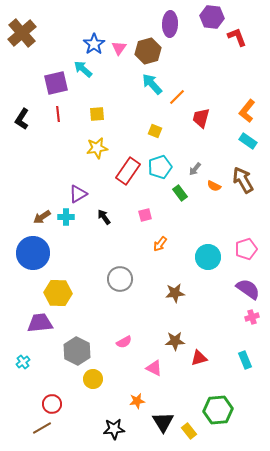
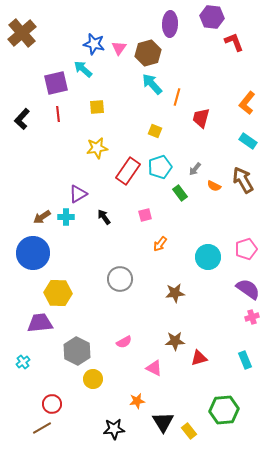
red L-shape at (237, 37): moved 3 px left, 5 px down
blue star at (94, 44): rotated 25 degrees counterclockwise
brown hexagon at (148, 51): moved 2 px down
orange line at (177, 97): rotated 30 degrees counterclockwise
orange L-shape at (247, 111): moved 8 px up
yellow square at (97, 114): moved 7 px up
black L-shape at (22, 119): rotated 10 degrees clockwise
green hexagon at (218, 410): moved 6 px right
